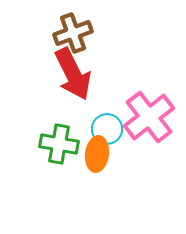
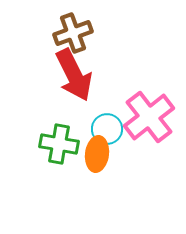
red arrow: moved 1 px right, 1 px down
